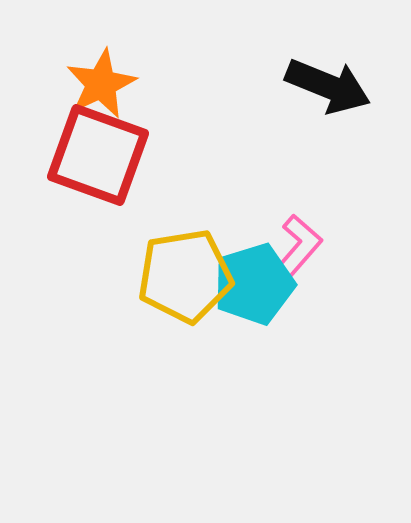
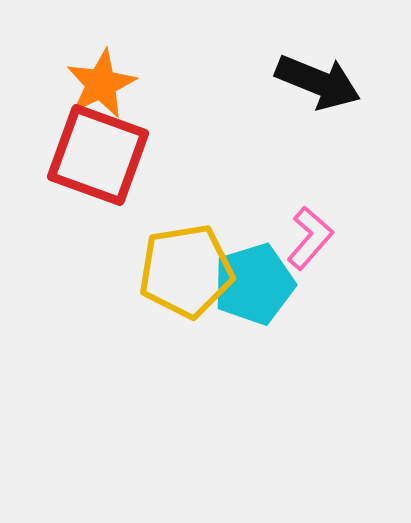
black arrow: moved 10 px left, 4 px up
pink L-shape: moved 11 px right, 8 px up
yellow pentagon: moved 1 px right, 5 px up
